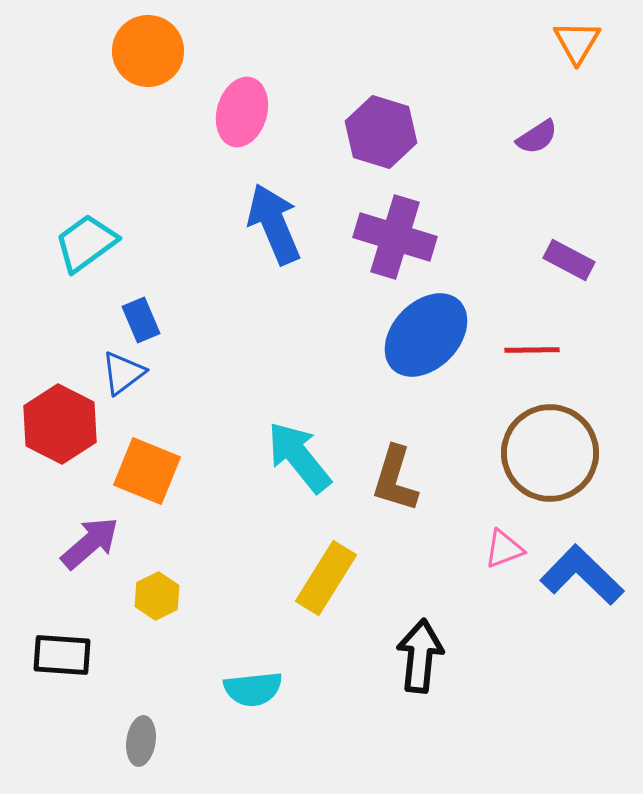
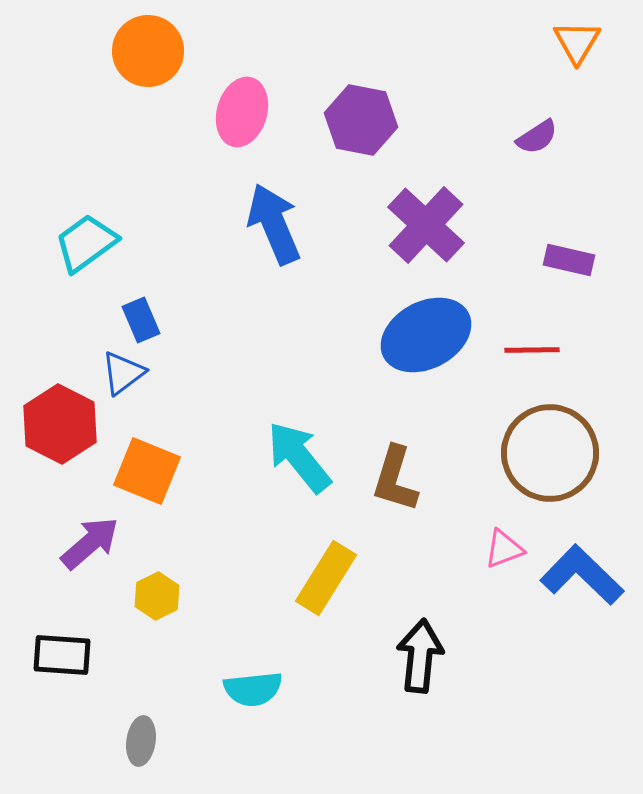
purple hexagon: moved 20 px left, 12 px up; rotated 6 degrees counterclockwise
purple cross: moved 31 px right, 12 px up; rotated 26 degrees clockwise
purple rectangle: rotated 15 degrees counterclockwise
blue ellipse: rotated 18 degrees clockwise
